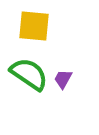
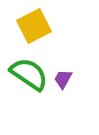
yellow square: rotated 32 degrees counterclockwise
